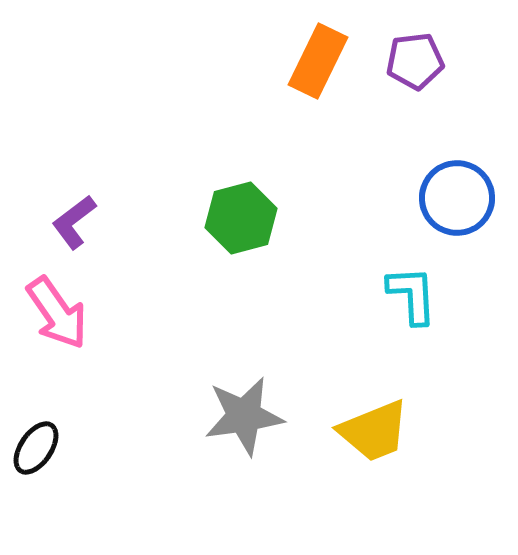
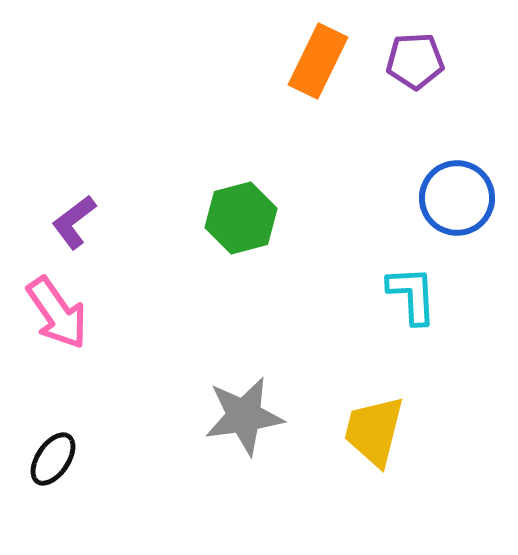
purple pentagon: rotated 4 degrees clockwise
yellow trapezoid: rotated 126 degrees clockwise
black ellipse: moved 17 px right, 11 px down
